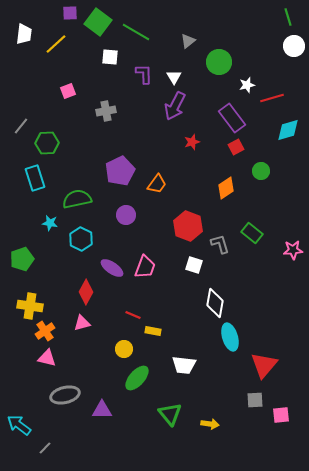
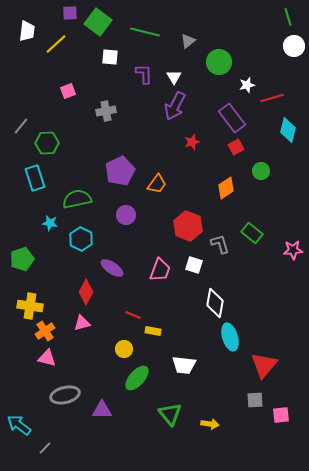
green line at (136, 32): moved 9 px right; rotated 16 degrees counterclockwise
white trapezoid at (24, 34): moved 3 px right, 3 px up
cyan diamond at (288, 130): rotated 60 degrees counterclockwise
pink trapezoid at (145, 267): moved 15 px right, 3 px down
